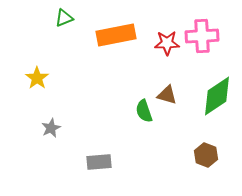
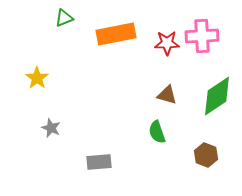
orange rectangle: moved 1 px up
green semicircle: moved 13 px right, 21 px down
gray star: rotated 24 degrees counterclockwise
